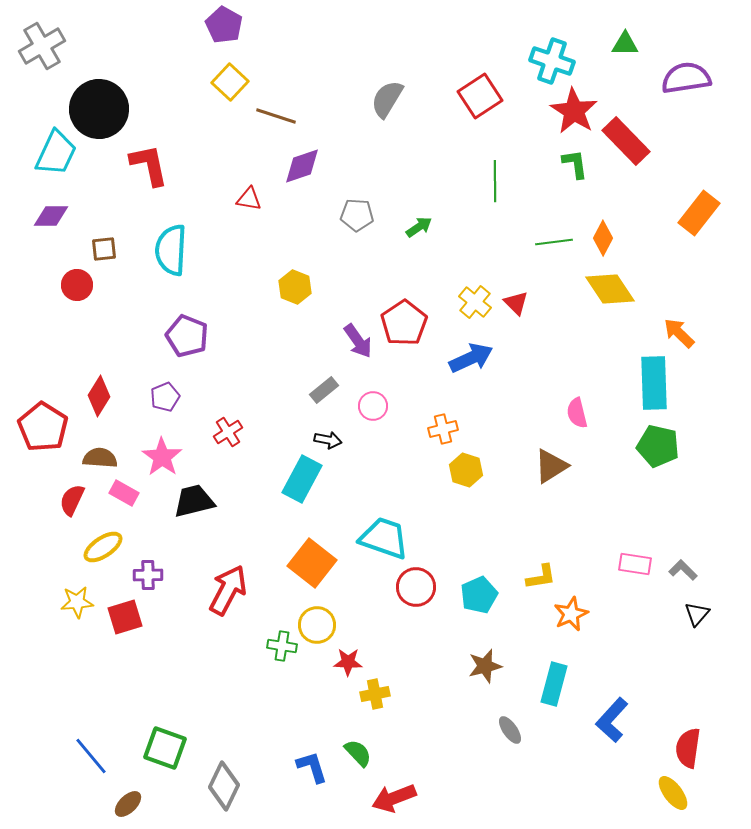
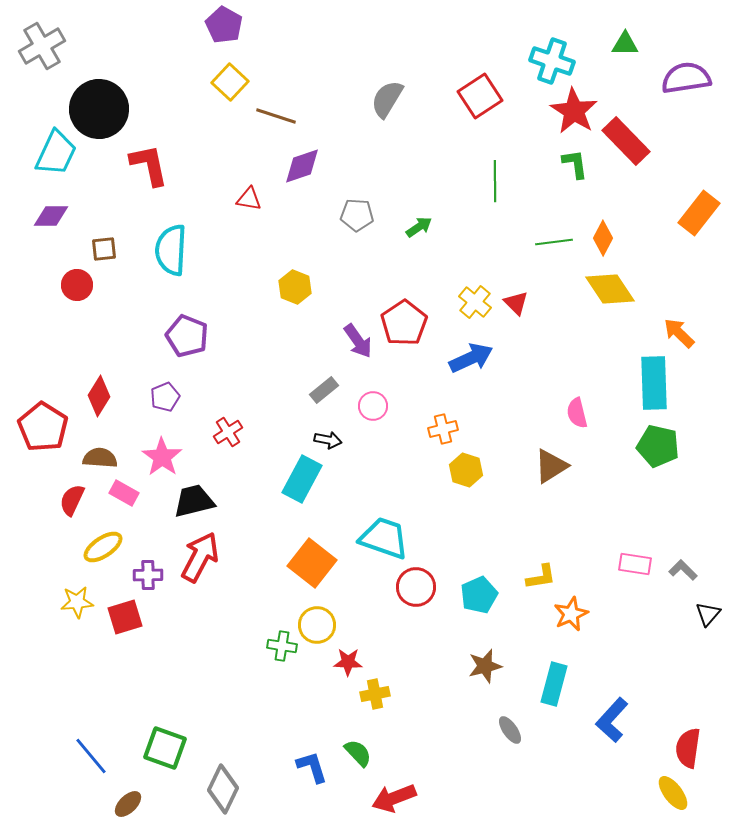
red arrow at (228, 590): moved 28 px left, 33 px up
black triangle at (697, 614): moved 11 px right
gray diamond at (224, 786): moved 1 px left, 3 px down
